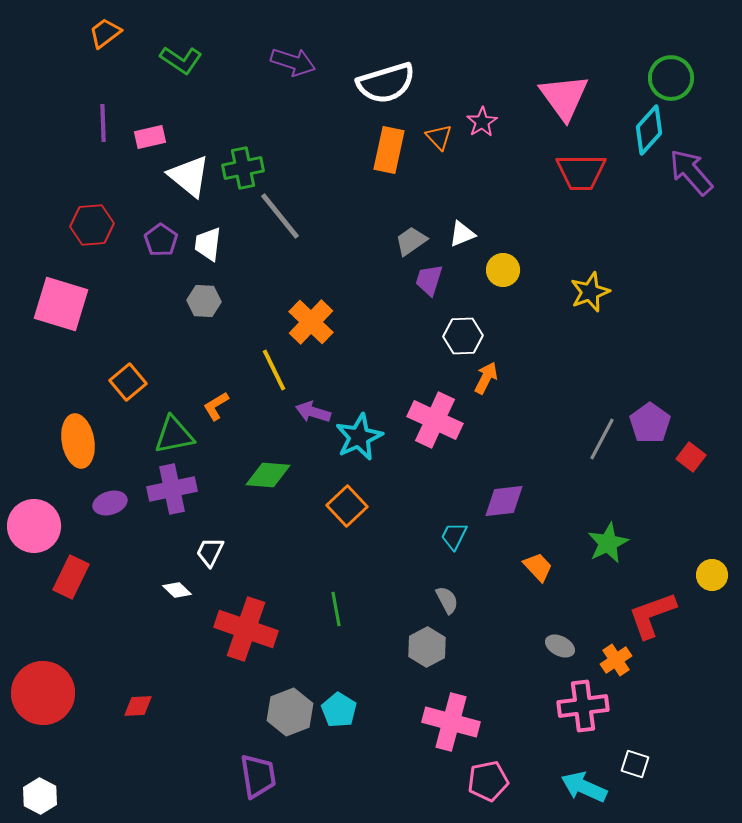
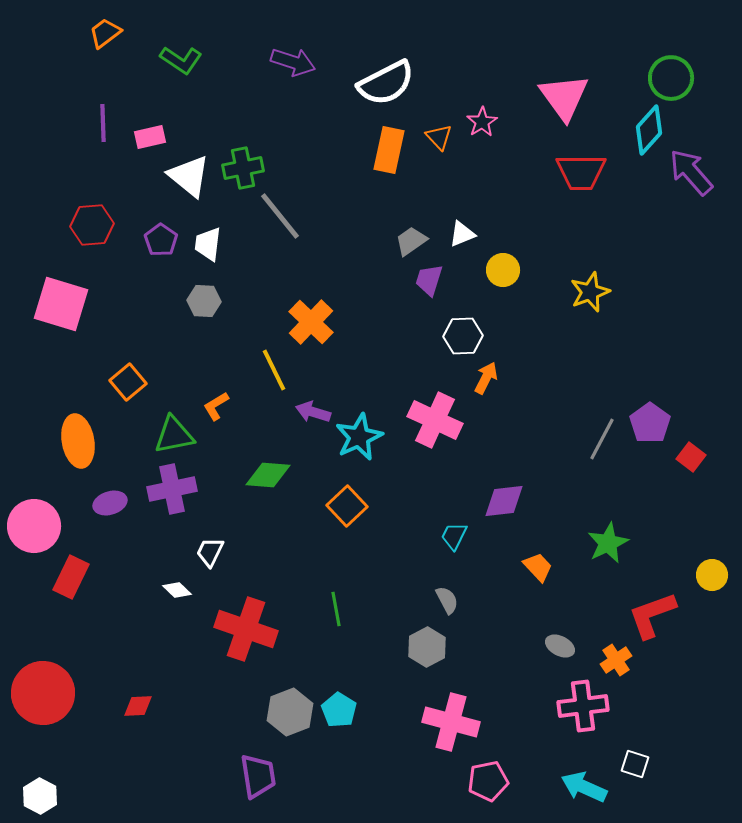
white semicircle at (386, 83): rotated 10 degrees counterclockwise
